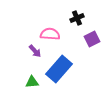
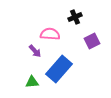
black cross: moved 2 px left, 1 px up
purple square: moved 2 px down
